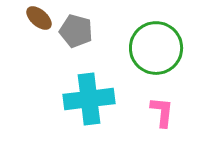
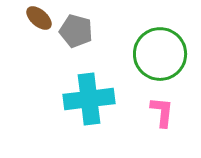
green circle: moved 4 px right, 6 px down
